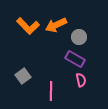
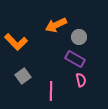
orange L-shape: moved 12 px left, 16 px down
